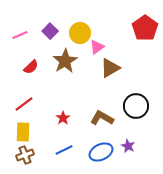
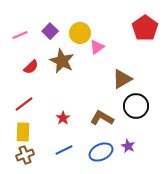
brown star: moved 3 px left; rotated 15 degrees counterclockwise
brown triangle: moved 12 px right, 11 px down
